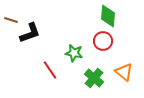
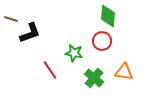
brown line: moved 1 px up
red circle: moved 1 px left
orange triangle: rotated 30 degrees counterclockwise
